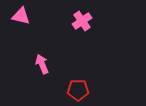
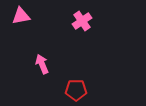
pink triangle: rotated 24 degrees counterclockwise
red pentagon: moved 2 px left
